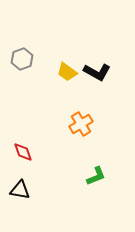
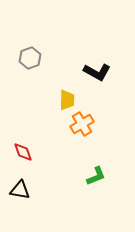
gray hexagon: moved 8 px right, 1 px up
yellow trapezoid: moved 28 px down; rotated 125 degrees counterclockwise
orange cross: moved 1 px right
